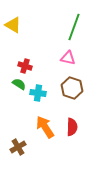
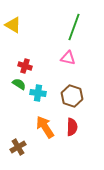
brown hexagon: moved 8 px down
